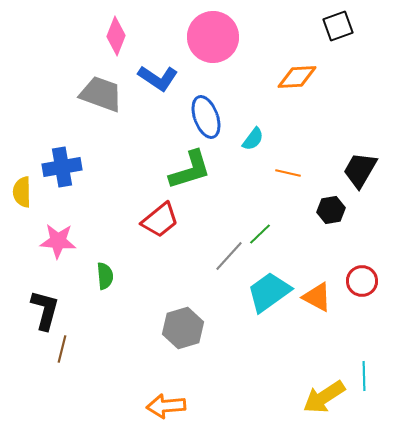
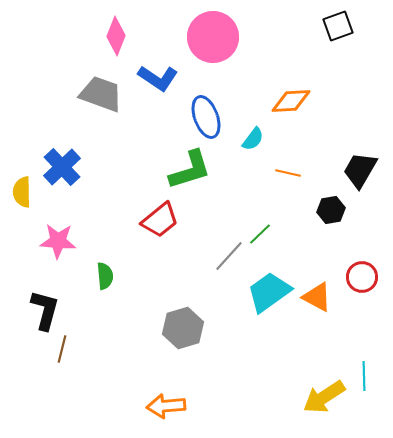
orange diamond: moved 6 px left, 24 px down
blue cross: rotated 33 degrees counterclockwise
red circle: moved 4 px up
